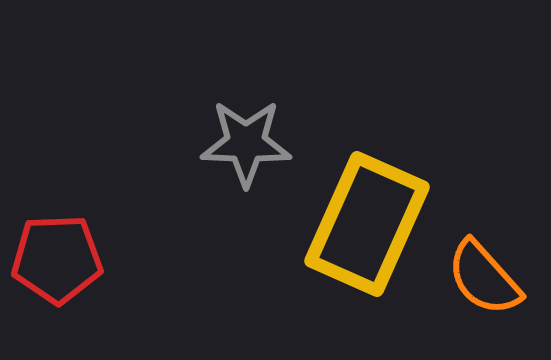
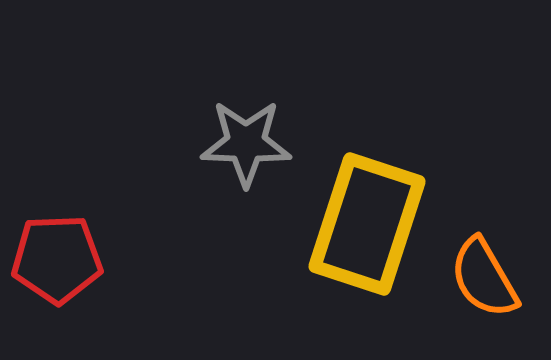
yellow rectangle: rotated 6 degrees counterclockwise
orange semicircle: rotated 12 degrees clockwise
